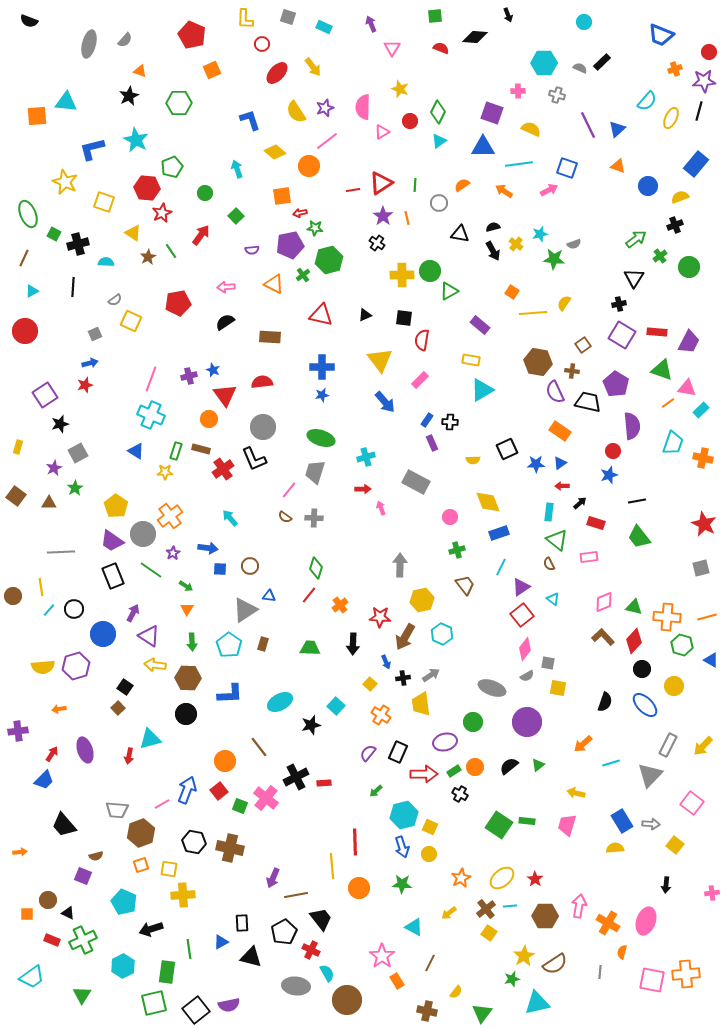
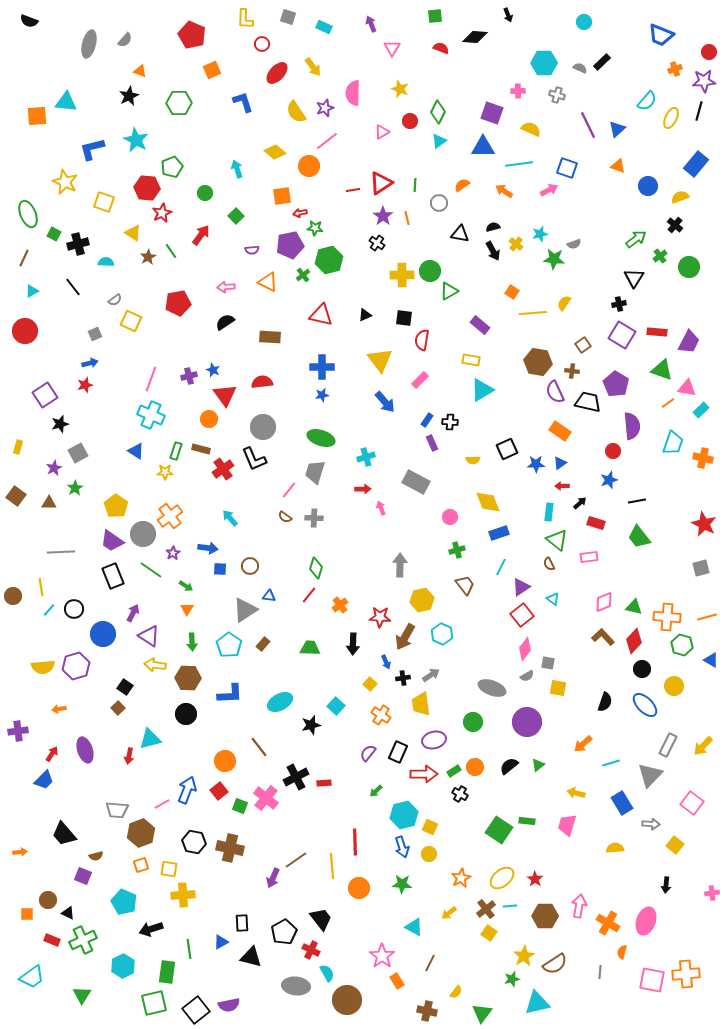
pink semicircle at (363, 107): moved 10 px left, 14 px up
blue L-shape at (250, 120): moved 7 px left, 18 px up
black cross at (675, 225): rotated 28 degrees counterclockwise
orange triangle at (274, 284): moved 6 px left, 2 px up
black line at (73, 287): rotated 42 degrees counterclockwise
blue star at (609, 475): moved 5 px down
brown rectangle at (263, 644): rotated 24 degrees clockwise
purple ellipse at (445, 742): moved 11 px left, 2 px up
blue rectangle at (622, 821): moved 18 px up
black trapezoid at (64, 825): moved 9 px down
green square at (499, 825): moved 5 px down
brown line at (296, 895): moved 35 px up; rotated 25 degrees counterclockwise
